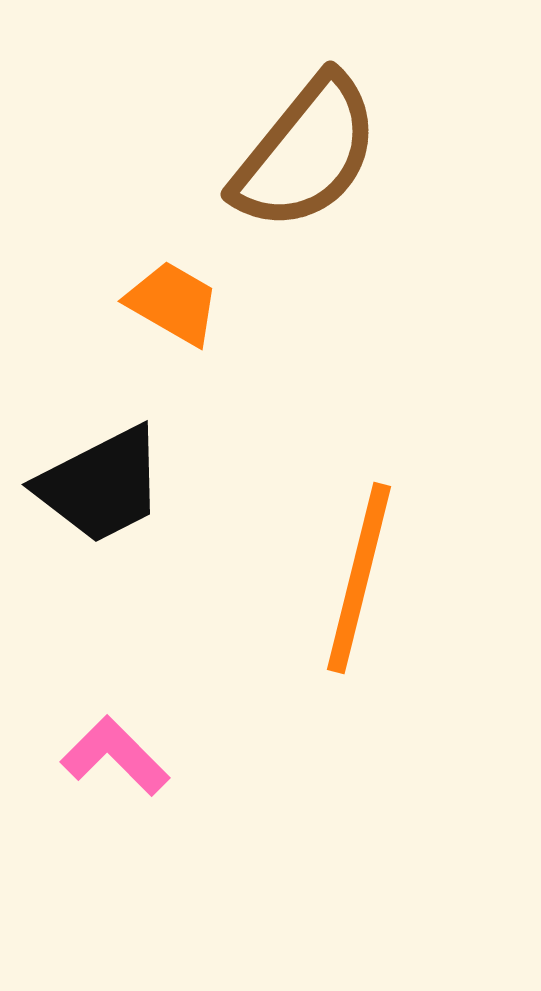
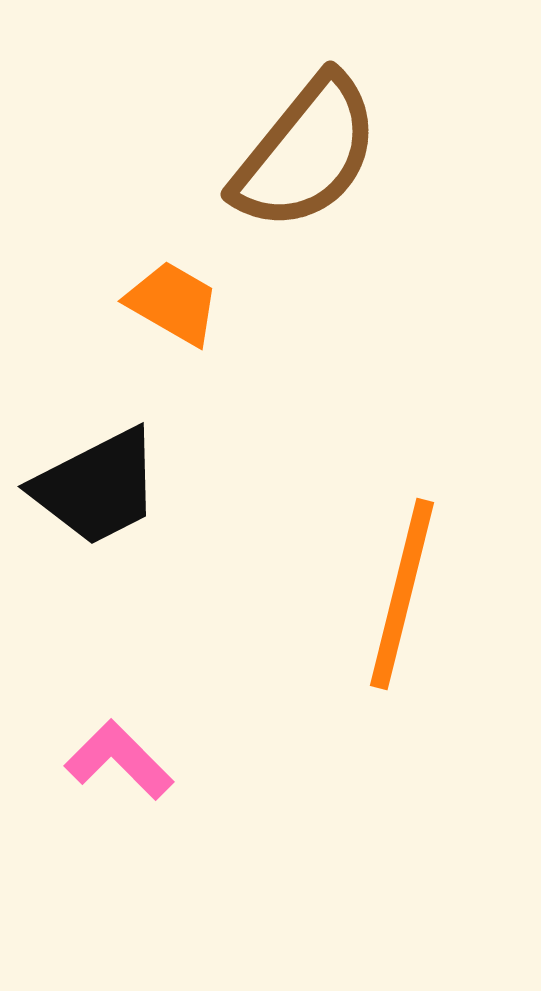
black trapezoid: moved 4 px left, 2 px down
orange line: moved 43 px right, 16 px down
pink L-shape: moved 4 px right, 4 px down
